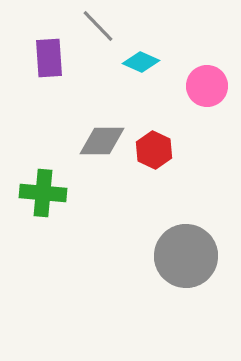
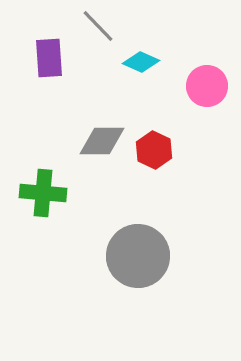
gray circle: moved 48 px left
